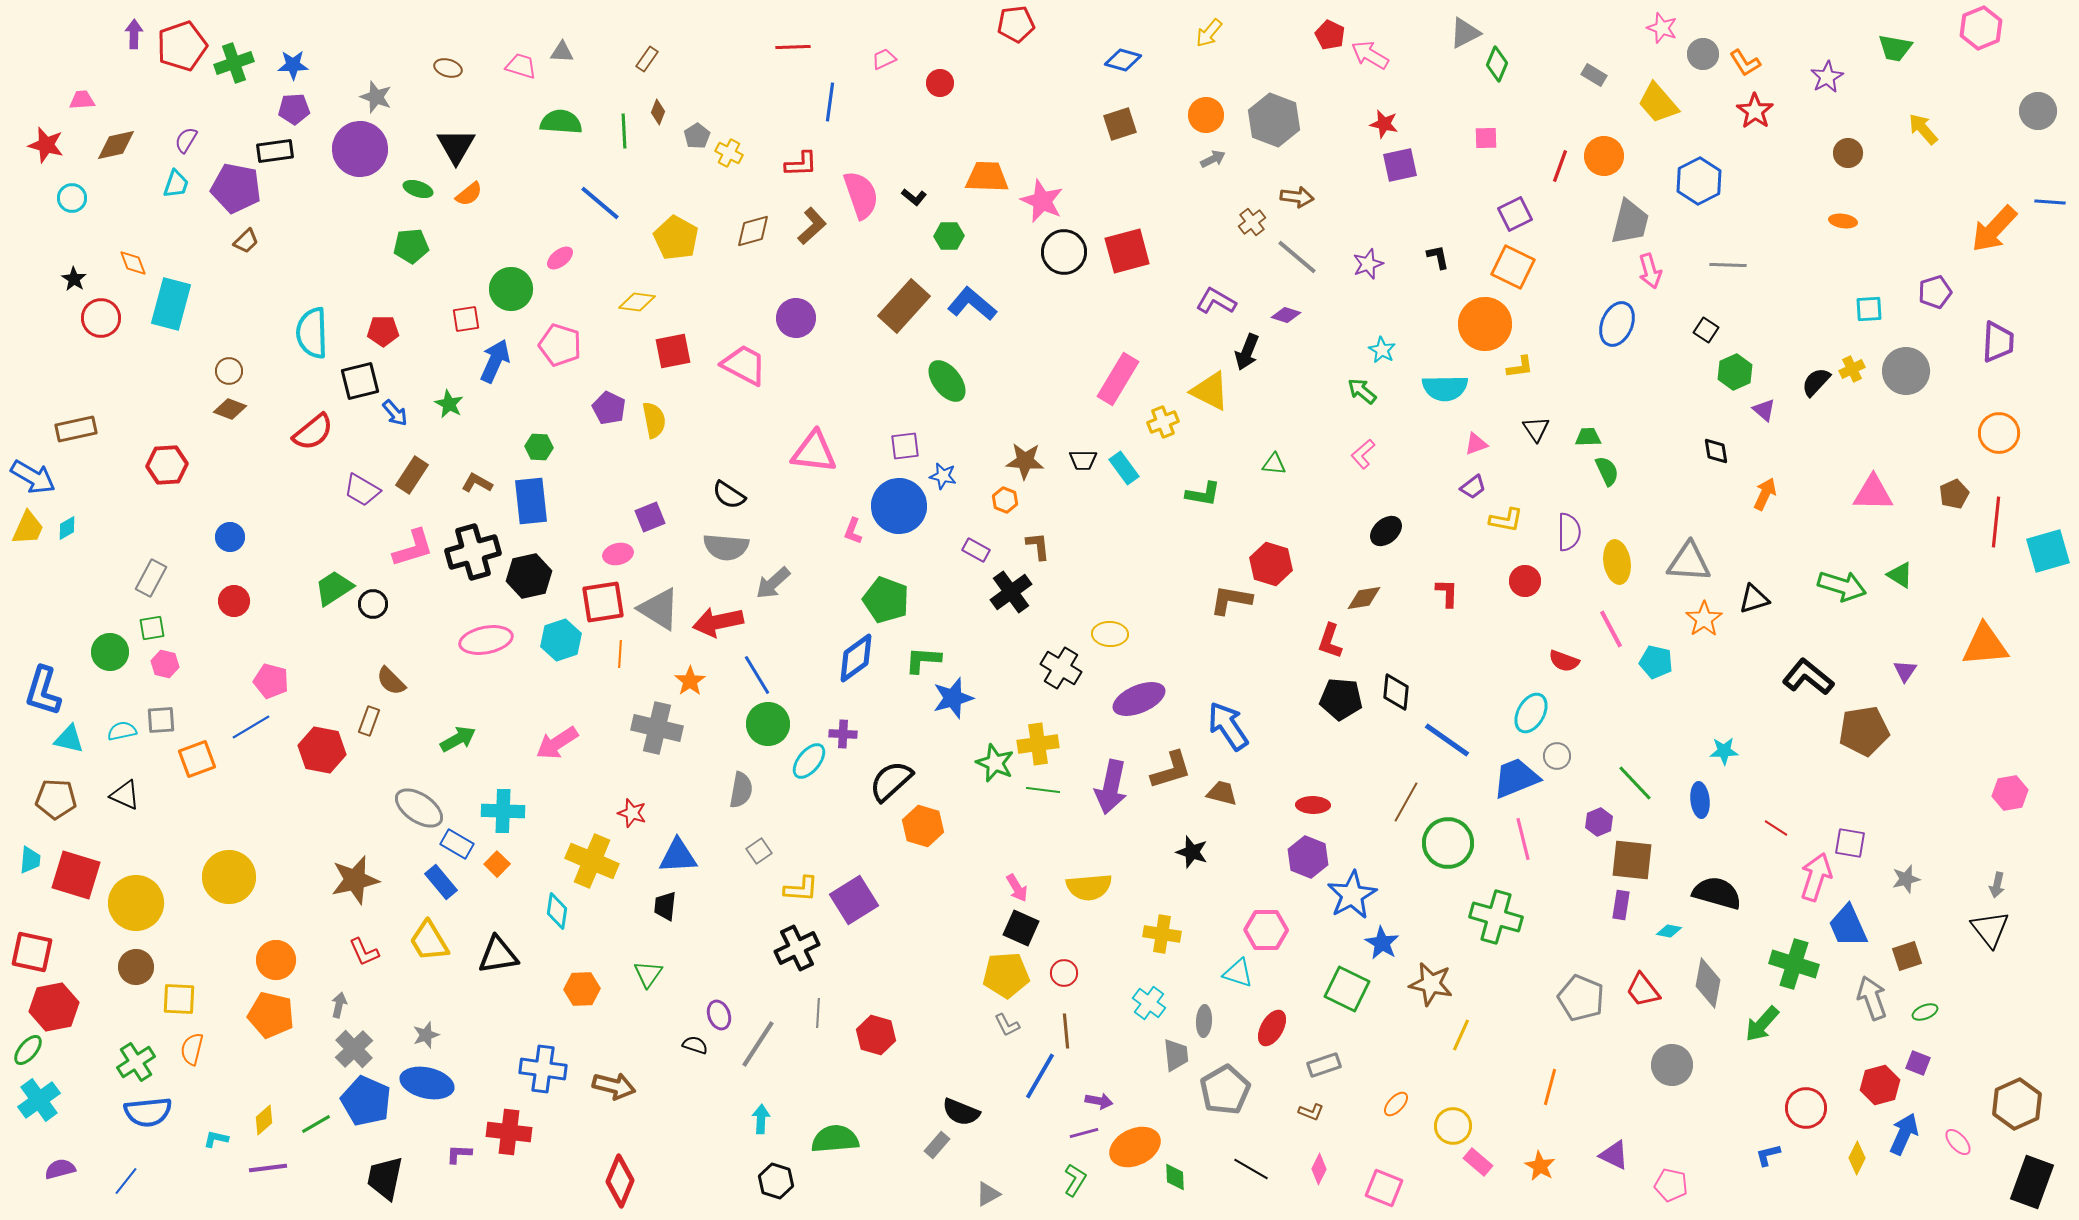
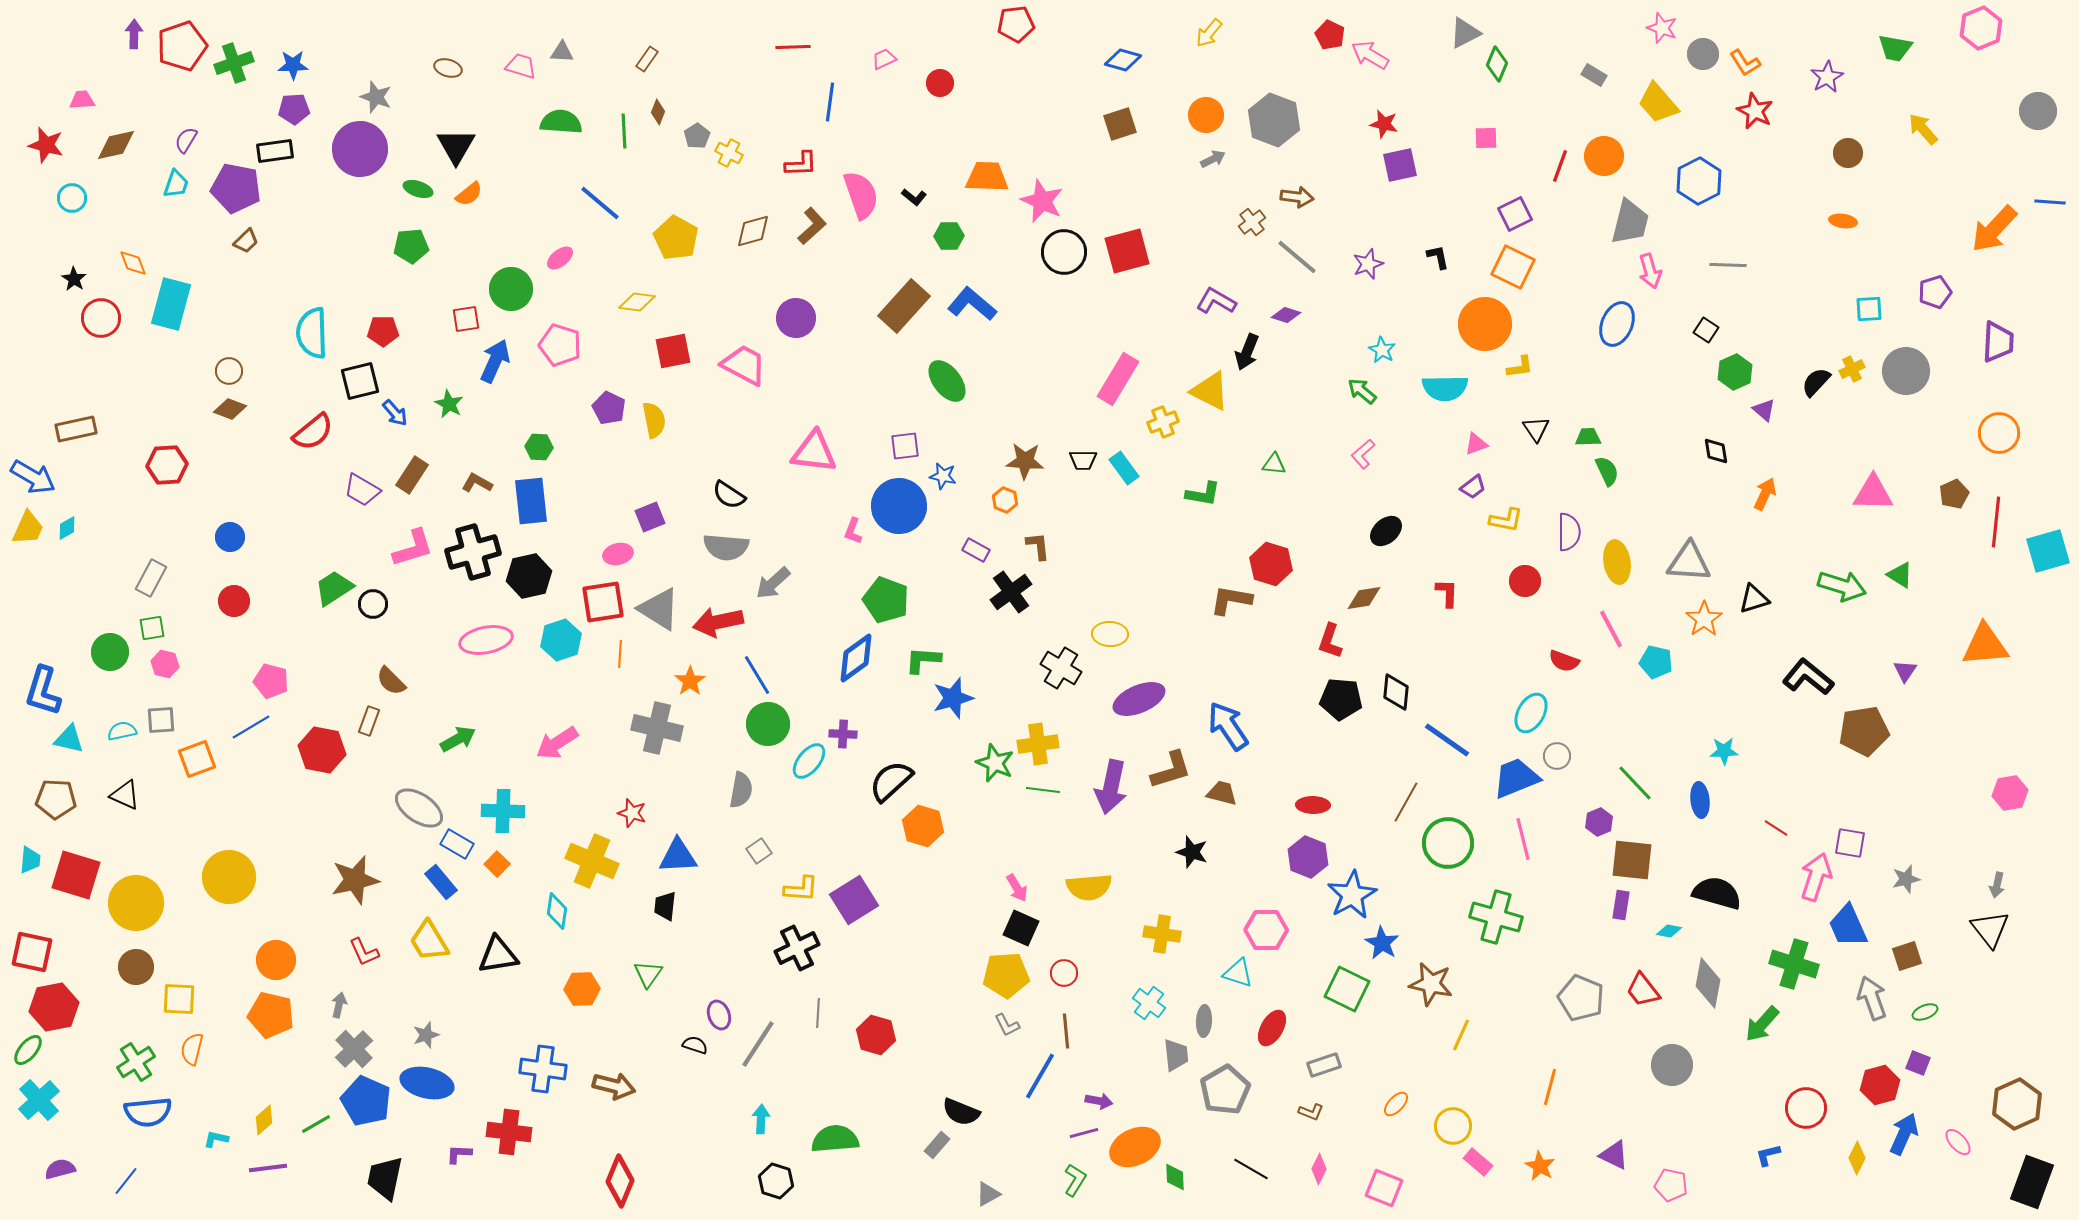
red star at (1755, 111): rotated 9 degrees counterclockwise
cyan cross at (39, 1100): rotated 6 degrees counterclockwise
